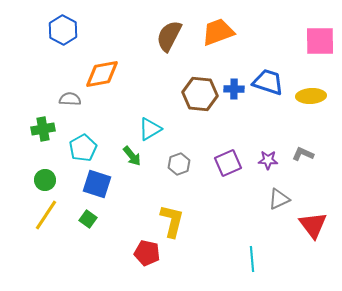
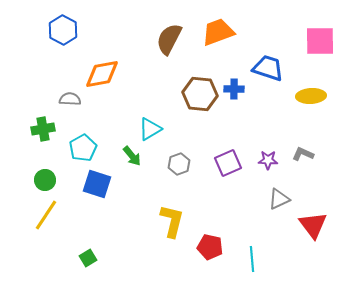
brown semicircle: moved 3 px down
blue trapezoid: moved 14 px up
green square: moved 39 px down; rotated 24 degrees clockwise
red pentagon: moved 63 px right, 6 px up
